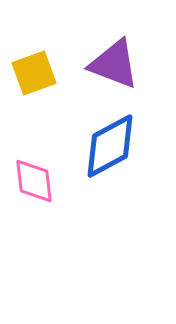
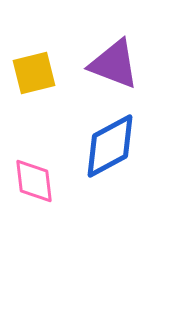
yellow square: rotated 6 degrees clockwise
